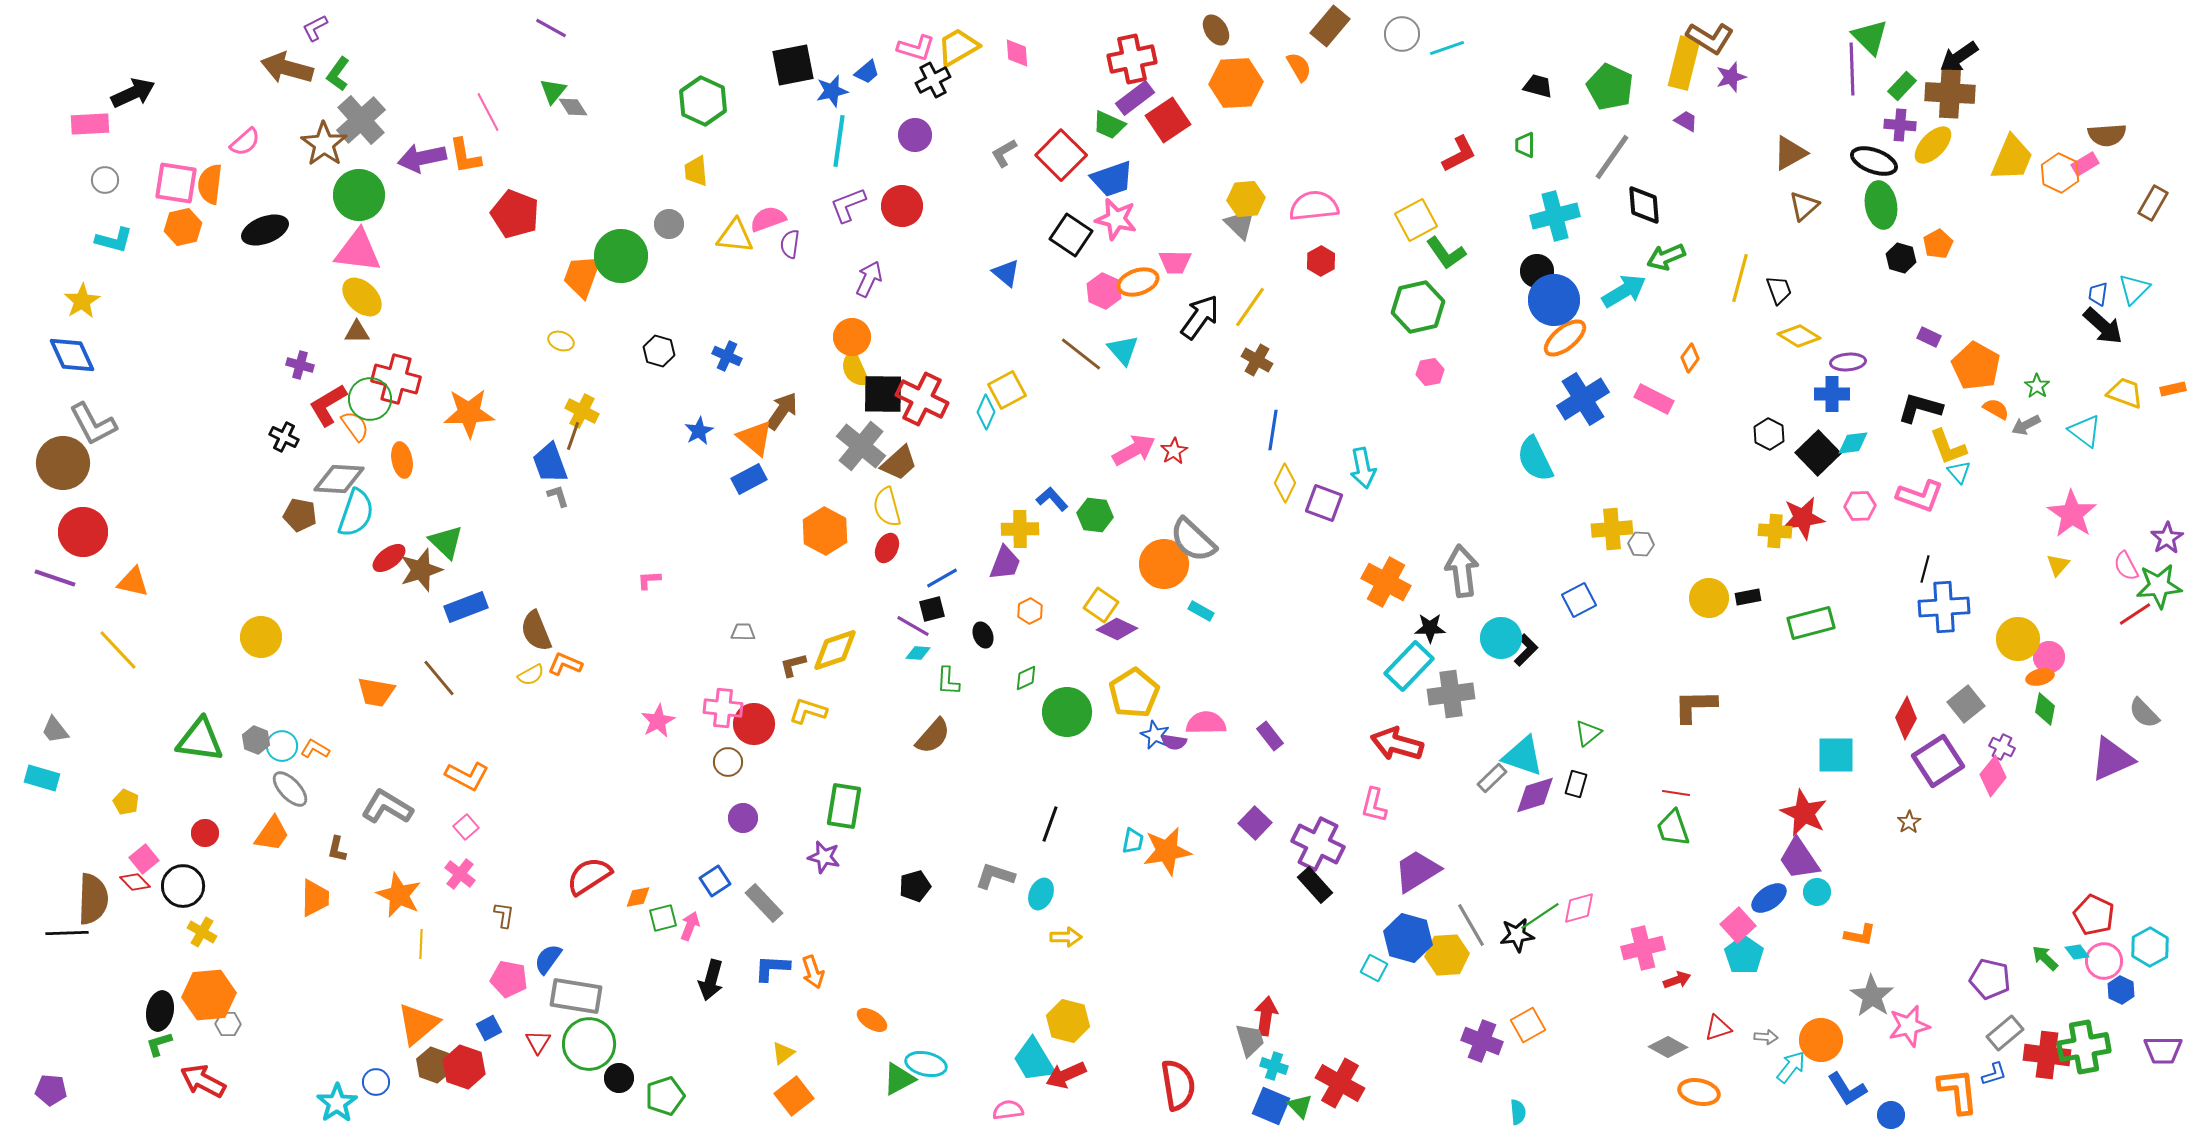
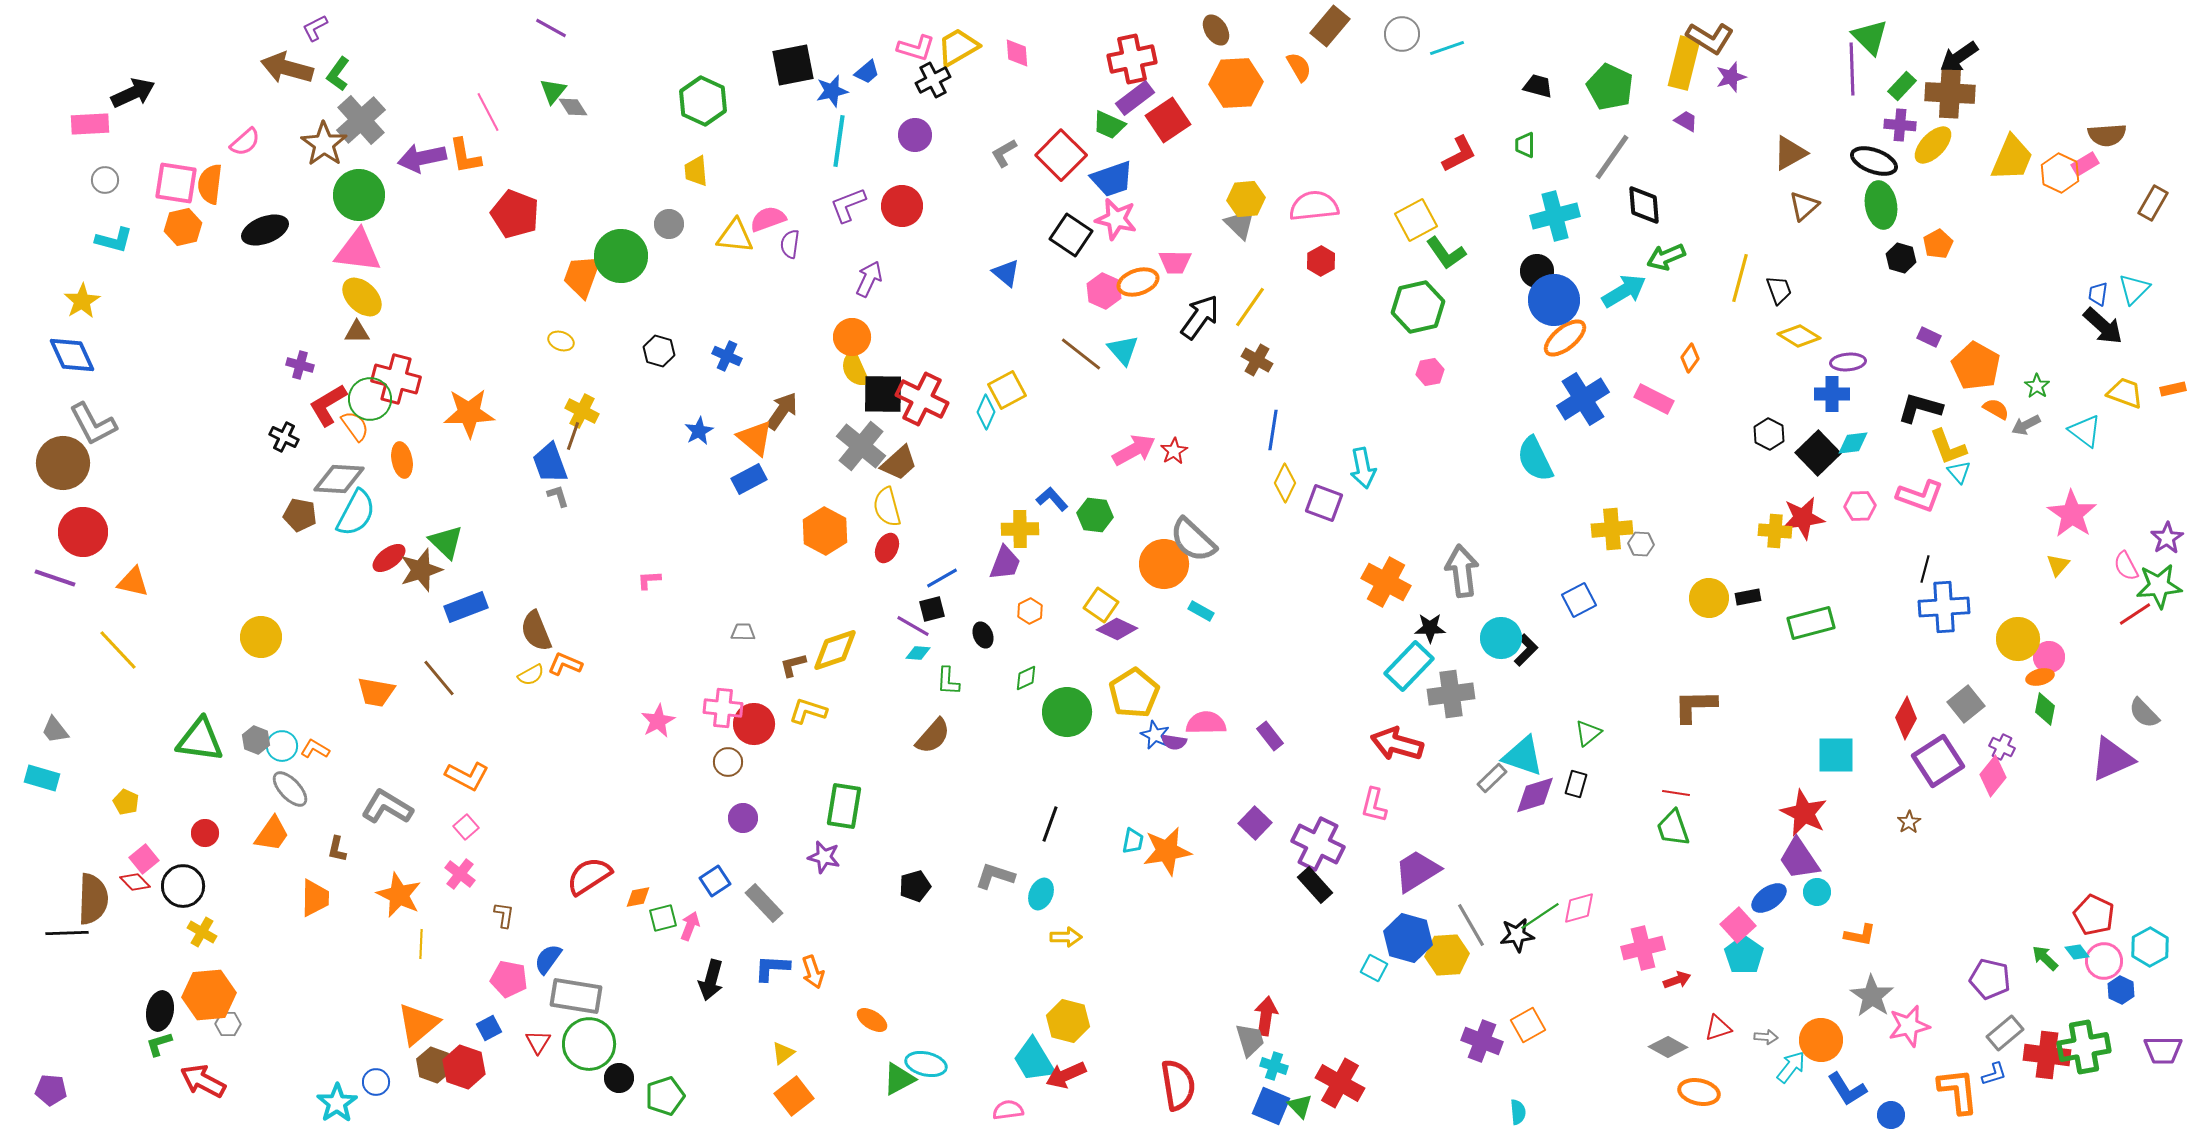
cyan semicircle at (356, 513): rotated 9 degrees clockwise
